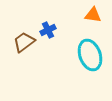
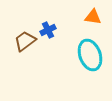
orange triangle: moved 2 px down
brown trapezoid: moved 1 px right, 1 px up
